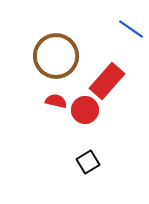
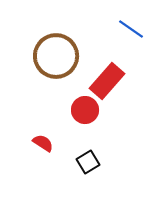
red semicircle: moved 13 px left, 42 px down; rotated 20 degrees clockwise
